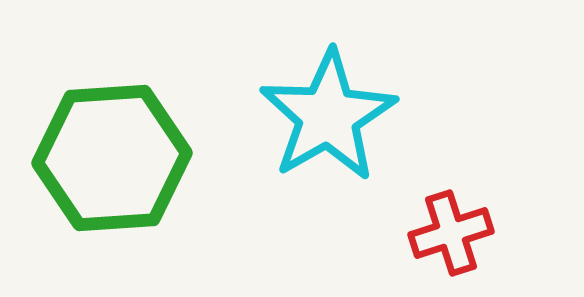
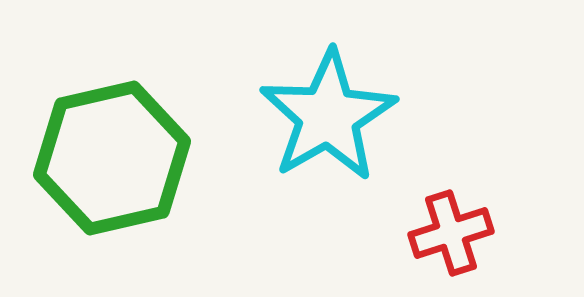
green hexagon: rotated 9 degrees counterclockwise
